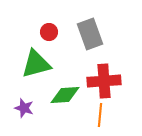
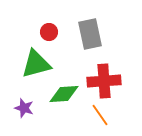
gray rectangle: rotated 8 degrees clockwise
green diamond: moved 1 px left, 1 px up
orange line: rotated 40 degrees counterclockwise
